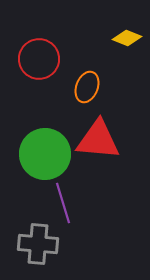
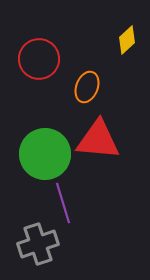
yellow diamond: moved 2 px down; rotated 64 degrees counterclockwise
gray cross: rotated 24 degrees counterclockwise
